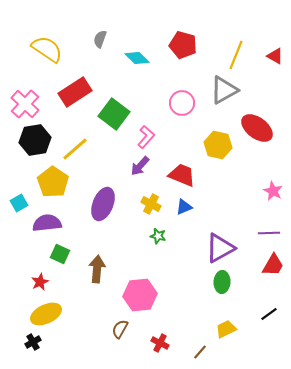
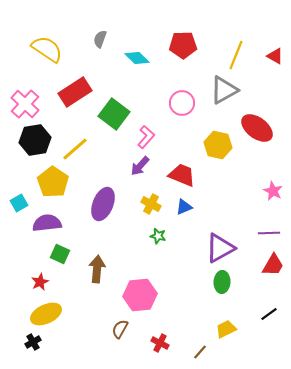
red pentagon at (183, 45): rotated 16 degrees counterclockwise
